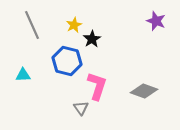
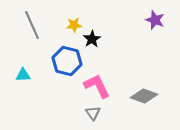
purple star: moved 1 px left, 1 px up
yellow star: rotated 21 degrees clockwise
pink L-shape: rotated 44 degrees counterclockwise
gray diamond: moved 5 px down
gray triangle: moved 12 px right, 5 px down
